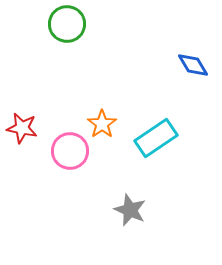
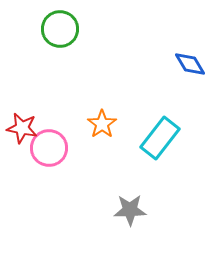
green circle: moved 7 px left, 5 px down
blue diamond: moved 3 px left, 1 px up
cyan rectangle: moved 4 px right; rotated 18 degrees counterclockwise
pink circle: moved 21 px left, 3 px up
gray star: rotated 24 degrees counterclockwise
